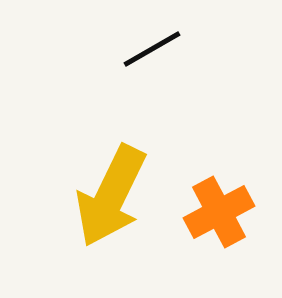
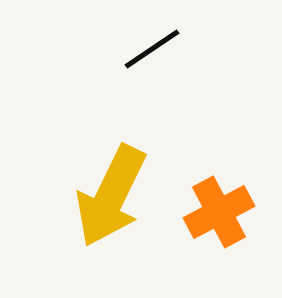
black line: rotated 4 degrees counterclockwise
